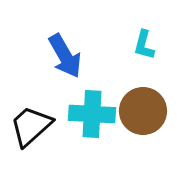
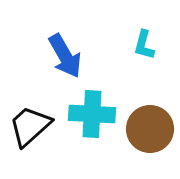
brown circle: moved 7 px right, 18 px down
black trapezoid: moved 1 px left
